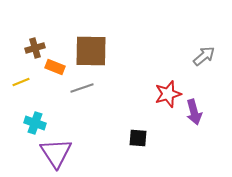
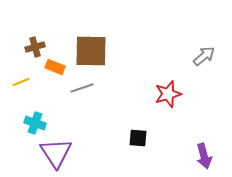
brown cross: moved 1 px up
purple arrow: moved 10 px right, 44 px down
